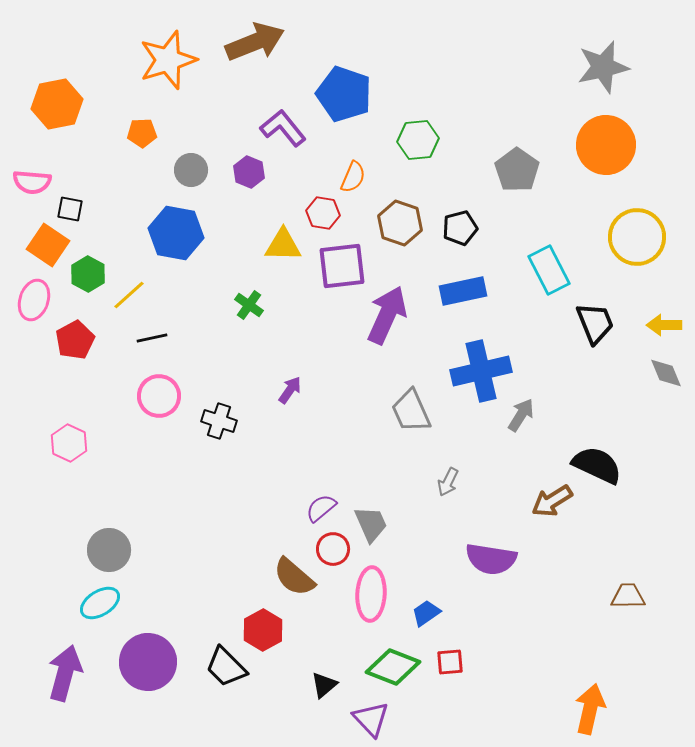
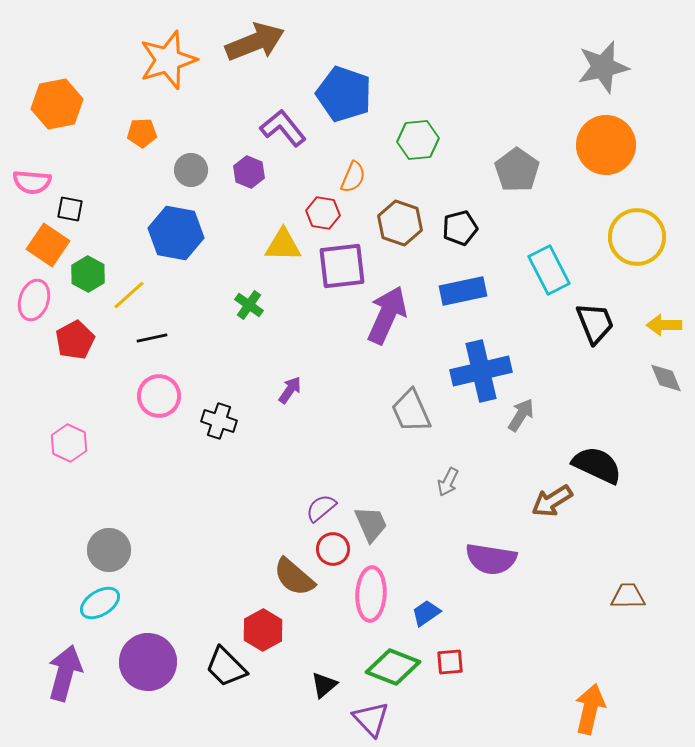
gray diamond at (666, 373): moved 5 px down
